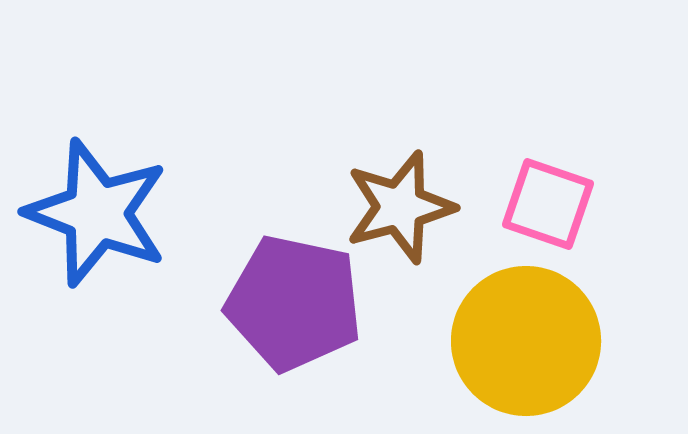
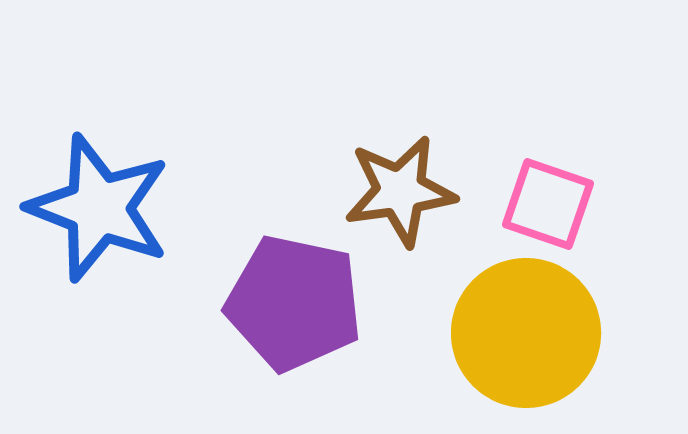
brown star: moved 16 px up; rotated 7 degrees clockwise
blue star: moved 2 px right, 5 px up
yellow circle: moved 8 px up
